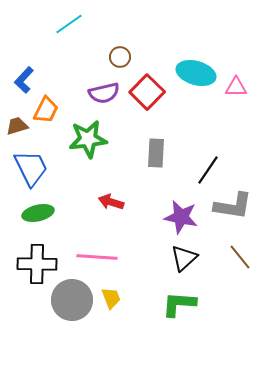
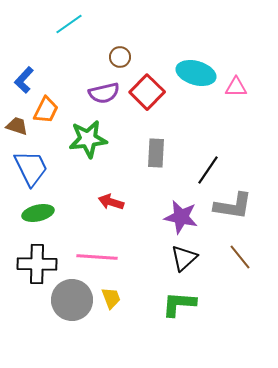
brown trapezoid: rotated 35 degrees clockwise
